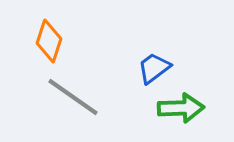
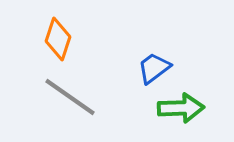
orange diamond: moved 9 px right, 2 px up
gray line: moved 3 px left
